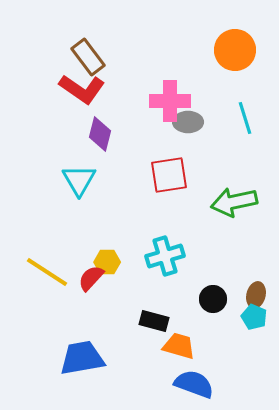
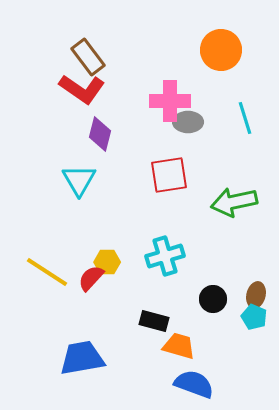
orange circle: moved 14 px left
